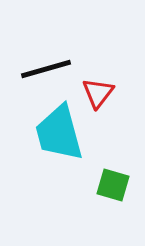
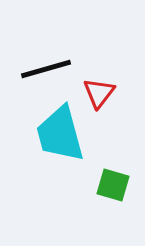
red triangle: moved 1 px right
cyan trapezoid: moved 1 px right, 1 px down
